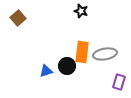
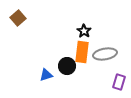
black star: moved 3 px right, 20 px down; rotated 16 degrees clockwise
blue triangle: moved 4 px down
